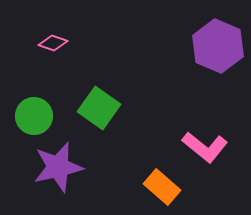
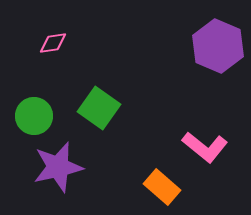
pink diamond: rotated 28 degrees counterclockwise
